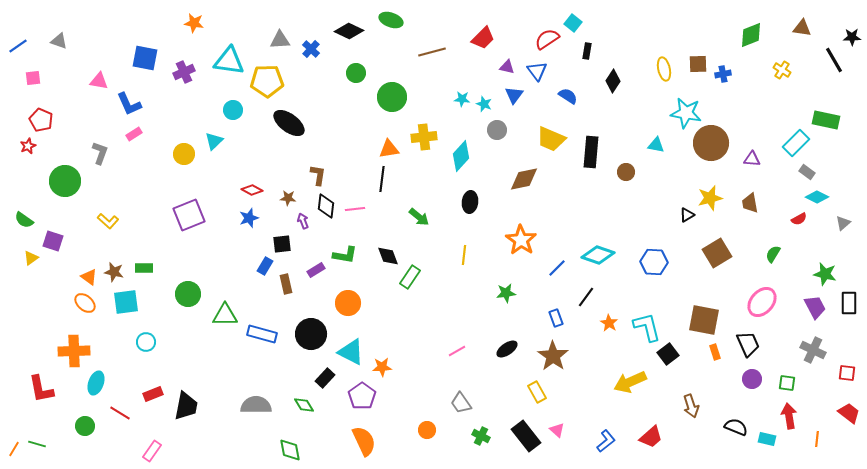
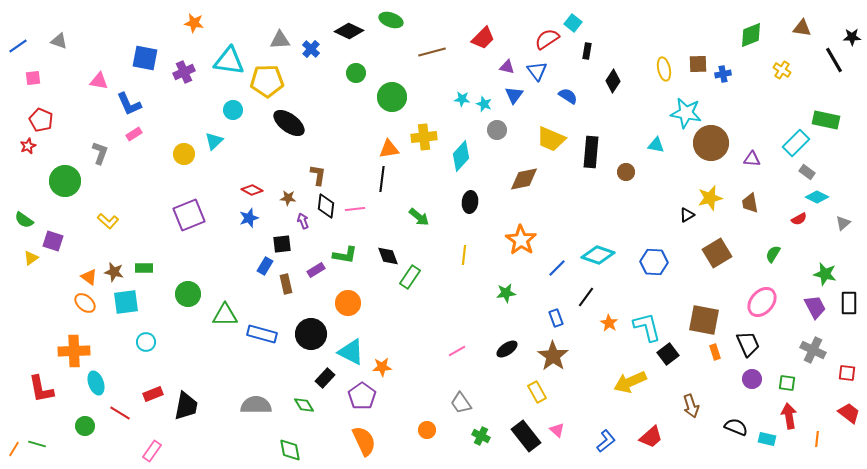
cyan ellipse at (96, 383): rotated 40 degrees counterclockwise
